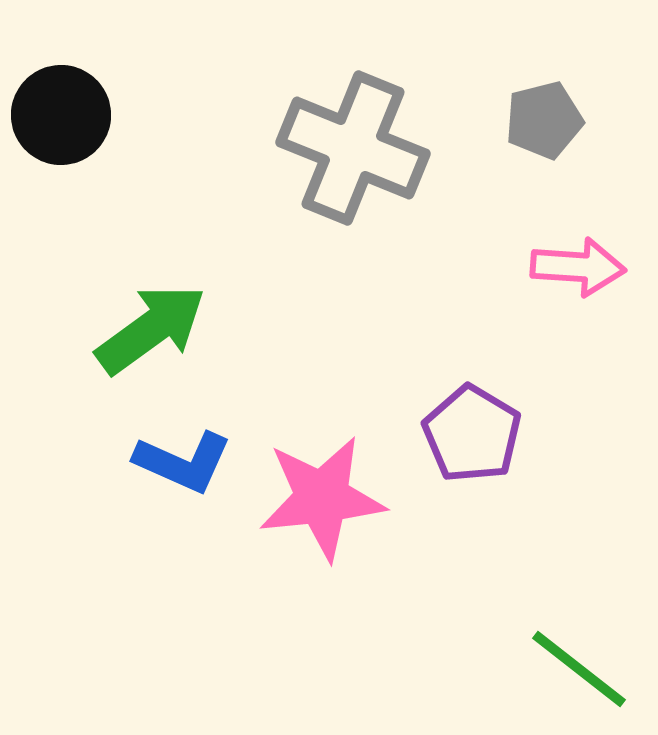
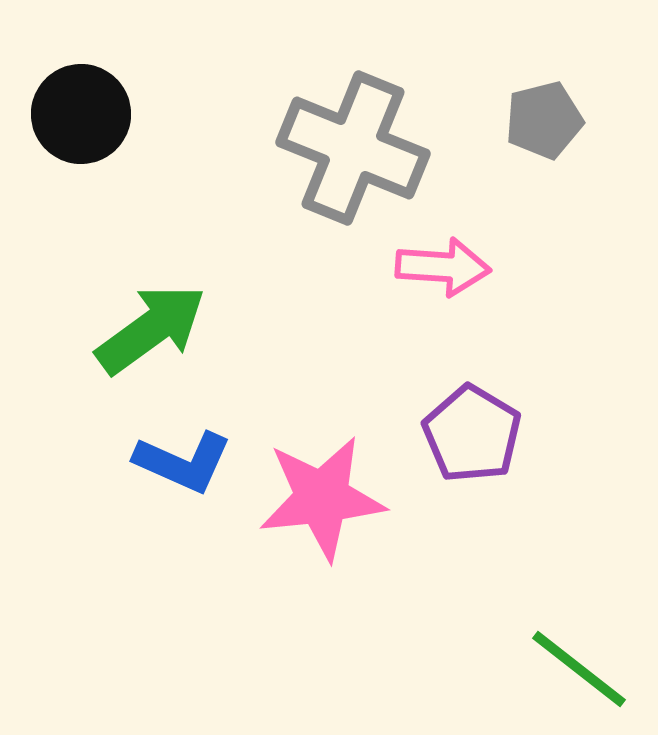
black circle: moved 20 px right, 1 px up
pink arrow: moved 135 px left
